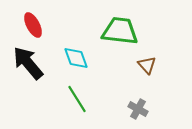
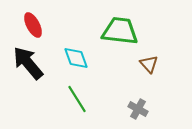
brown triangle: moved 2 px right, 1 px up
